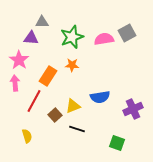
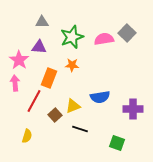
gray square: rotated 18 degrees counterclockwise
purple triangle: moved 8 px right, 9 px down
orange rectangle: moved 1 px right, 2 px down; rotated 12 degrees counterclockwise
purple cross: rotated 24 degrees clockwise
black line: moved 3 px right
yellow semicircle: rotated 32 degrees clockwise
